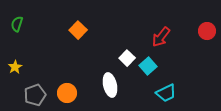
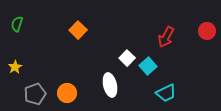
red arrow: moved 5 px right; rotated 10 degrees counterclockwise
gray pentagon: moved 1 px up
